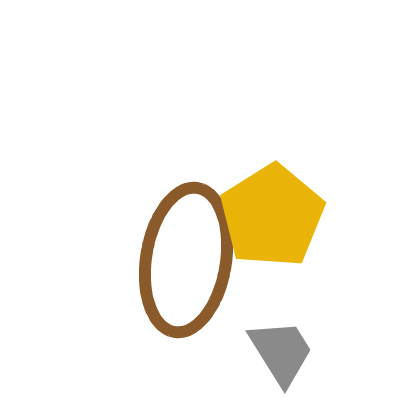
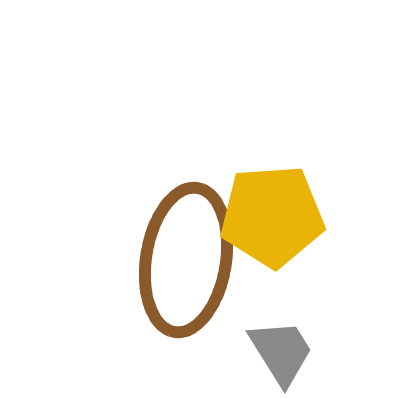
yellow pentagon: rotated 28 degrees clockwise
